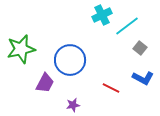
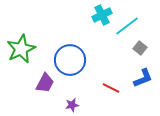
green star: rotated 12 degrees counterclockwise
blue L-shape: rotated 50 degrees counterclockwise
purple star: moved 1 px left
